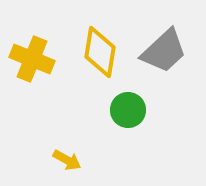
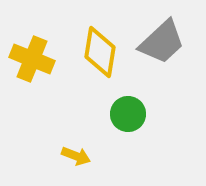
gray trapezoid: moved 2 px left, 9 px up
green circle: moved 4 px down
yellow arrow: moved 9 px right, 4 px up; rotated 8 degrees counterclockwise
